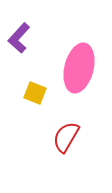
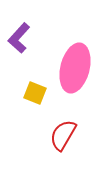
pink ellipse: moved 4 px left
red semicircle: moved 3 px left, 2 px up
